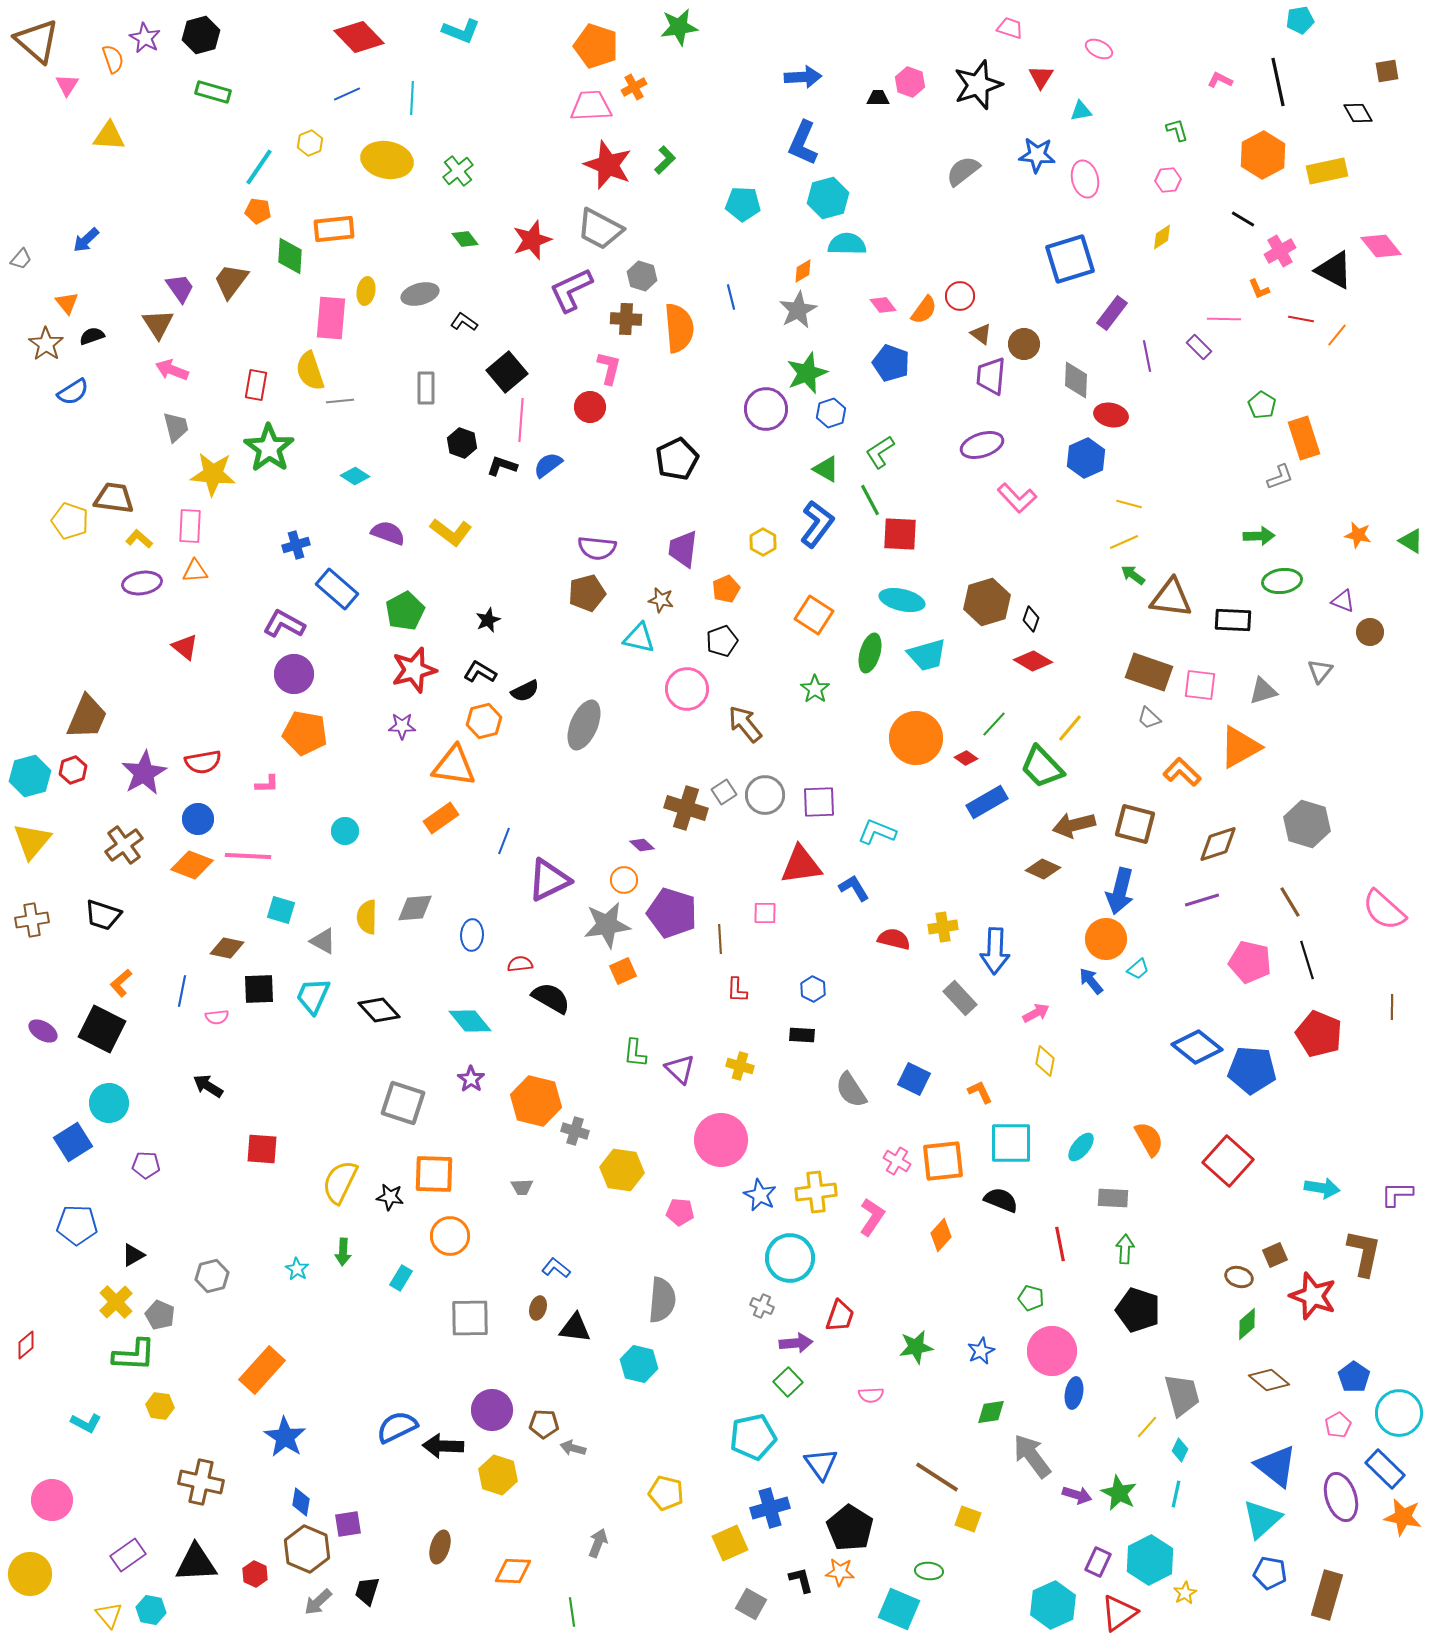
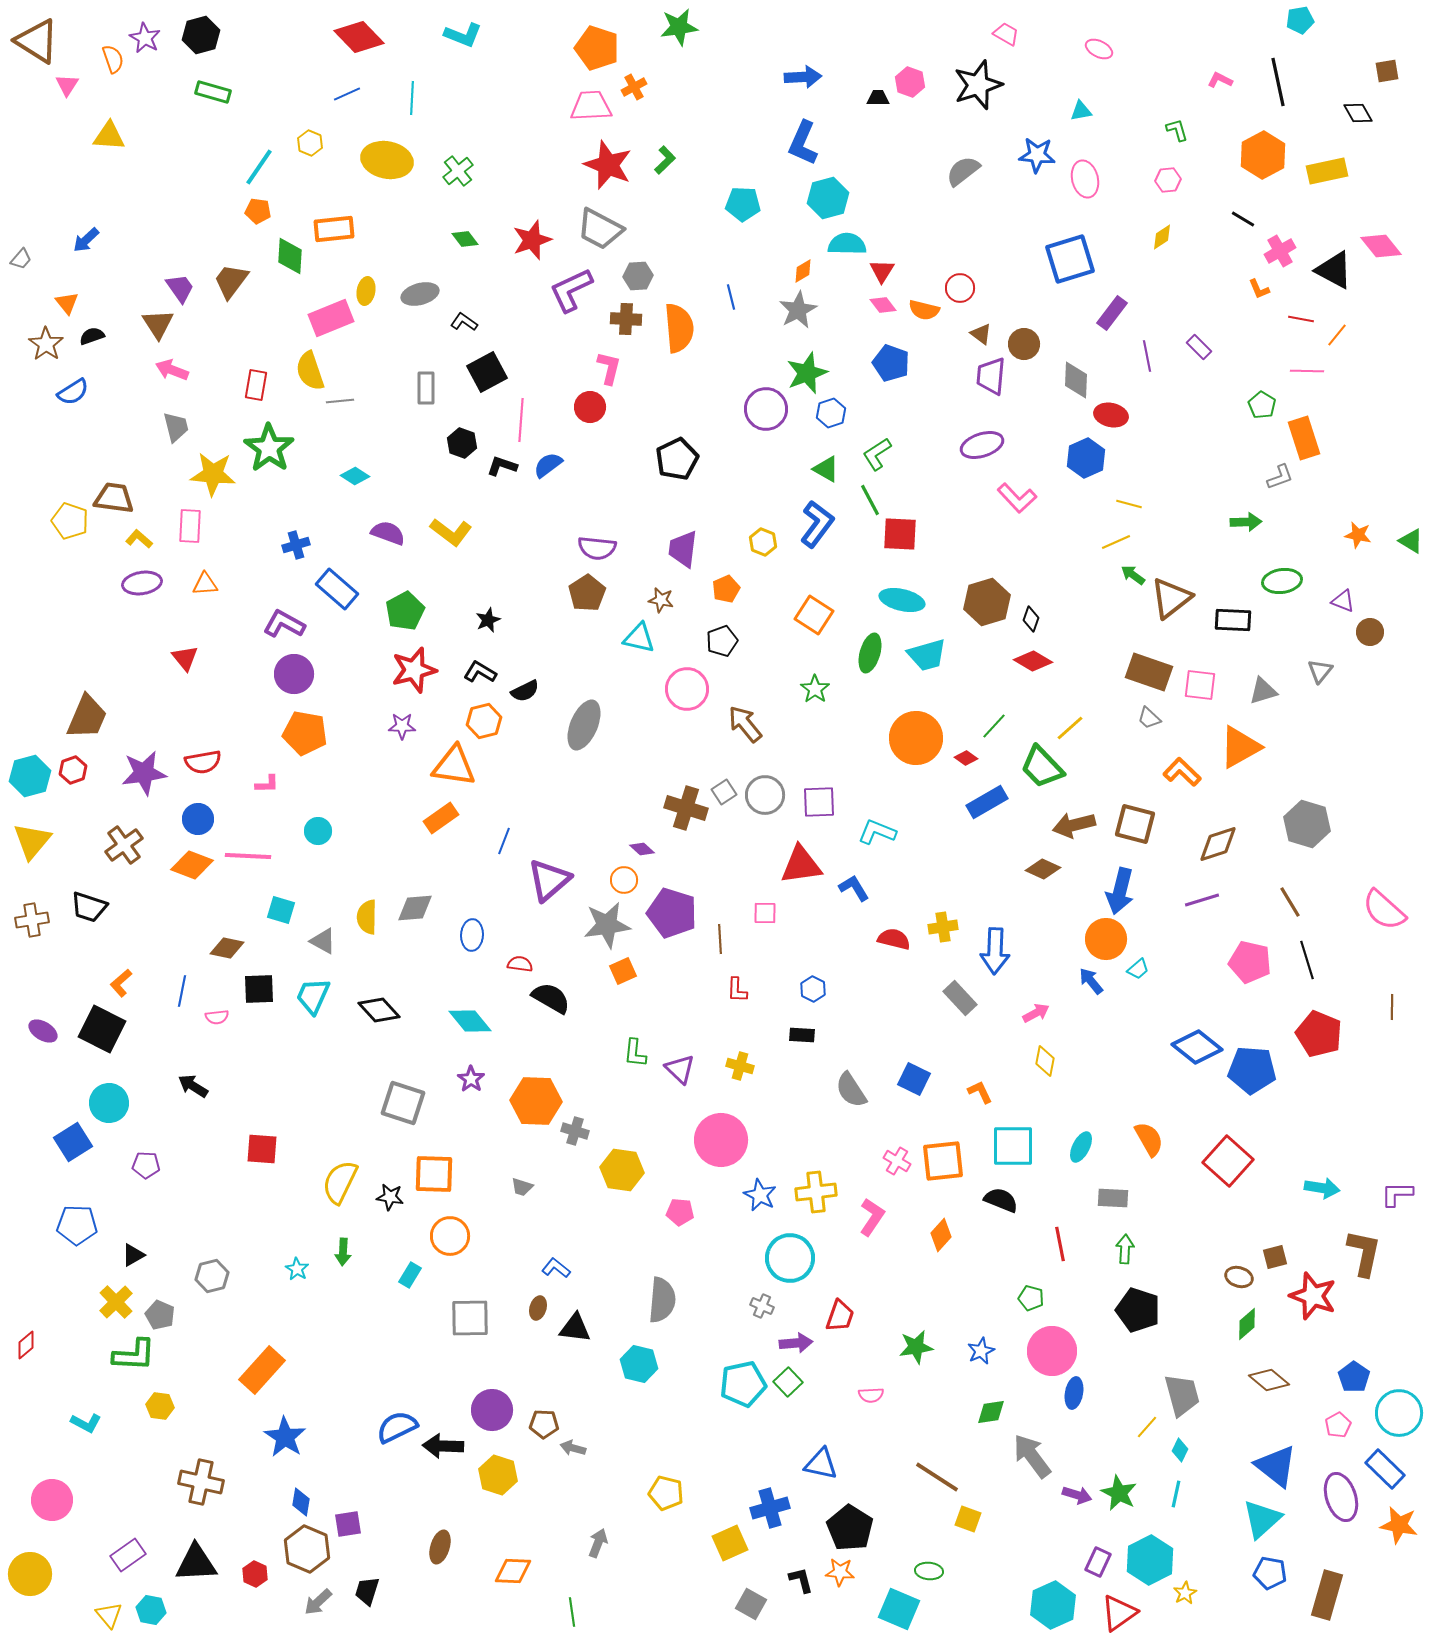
pink trapezoid at (1010, 28): moved 4 px left, 6 px down; rotated 12 degrees clockwise
cyan L-shape at (461, 31): moved 2 px right, 4 px down
brown triangle at (37, 41): rotated 9 degrees counterclockwise
orange pentagon at (596, 46): moved 1 px right, 2 px down
red triangle at (1041, 77): moved 159 px left, 194 px down
yellow hexagon at (310, 143): rotated 15 degrees counterclockwise
gray hexagon at (642, 276): moved 4 px left; rotated 20 degrees counterclockwise
red circle at (960, 296): moved 8 px up
orange semicircle at (924, 310): rotated 68 degrees clockwise
pink rectangle at (331, 318): rotated 63 degrees clockwise
pink line at (1224, 319): moved 83 px right, 52 px down
black square at (507, 372): moved 20 px left; rotated 12 degrees clockwise
green L-shape at (880, 452): moved 3 px left, 2 px down
green arrow at (1259, 536): moved 13 px left, 14 px up
yellow hexagon at (763, 542): rotated 8 degrees counterclockwise
yellow line at (1124, 542): moved 8 px left
orange triangle at (195, 571): moved 10 px right, 13 px down
brown pentagon at (587, 593): rotated 18 degrees counterclockwise
brown triangle at (1171, 598): rotated 45 degrees counterclockwise
red triangle at (185, 647): moved 11 px down; rotated 12 degrees clockwise
green line at (994, 724): moved 2 px down
yellow line at (1070, 728): rotated 8 degrees clockwise
purple star at (144, 773): rotated 21 degrees clockwise
cyan circle at (345, 831): moved 27 px left
purple diamond at (642, 845): moved 4 px down
purple triangle at (549, 880): rotated 15 degrees counterclockwise
black trapezoid at (103, 915): moved 14 px left, 8 px up
red semicircle at (520, 964): rotated 15 degrees clockwise
black arrow at (208, 1086): moved 15 px left
orange hexagon at (536, 1101): rotated 12 degrees counterclockwise
cyan square at (1011, 1143): moved 2 px right, 3 px down
cyan ellipse at (1081, 1147): rotated 12 degrees counterclockwise
gray trapezoid at (522, 1187): rotated 20 degrees clockwise
brown square at (1275, 1255): moved 2 px down; rotated 10 degrees clockwise
cyan rectangle at (401, 1278): moved 9 px right, 3 px up
cyan pentagon at (753, 1437): moved 10 px left, 53 px up
blue triangle at (821, 1464): rotated 42 degrees counterclockwise
orange star at (1403, 1517): moved 4 px left, 8 px down
